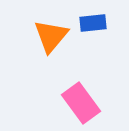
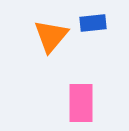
pink rectangle: rotated 36 degrees clockwise
